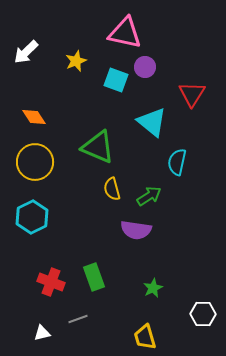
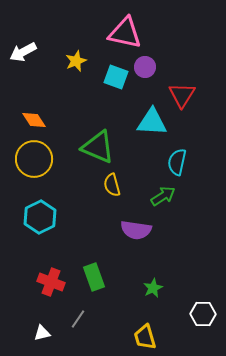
white arrow: moved 3 px left; rotated 16 degrees clockwise
cyan square: moved 3 px up
red triangle: moved 10 px left, 1 px down
orange diamond: moved 3 px down
cyan triangle: rotated 36 degrees counterclockwise
yellow circle: moved 1 px left, 3 px up
yellow semicircle: moved 4 px up
green arrow: moved 14 px right
cyan hexagon: moved 8 px right
gray line: rotated 36 degrees counterclockwise
